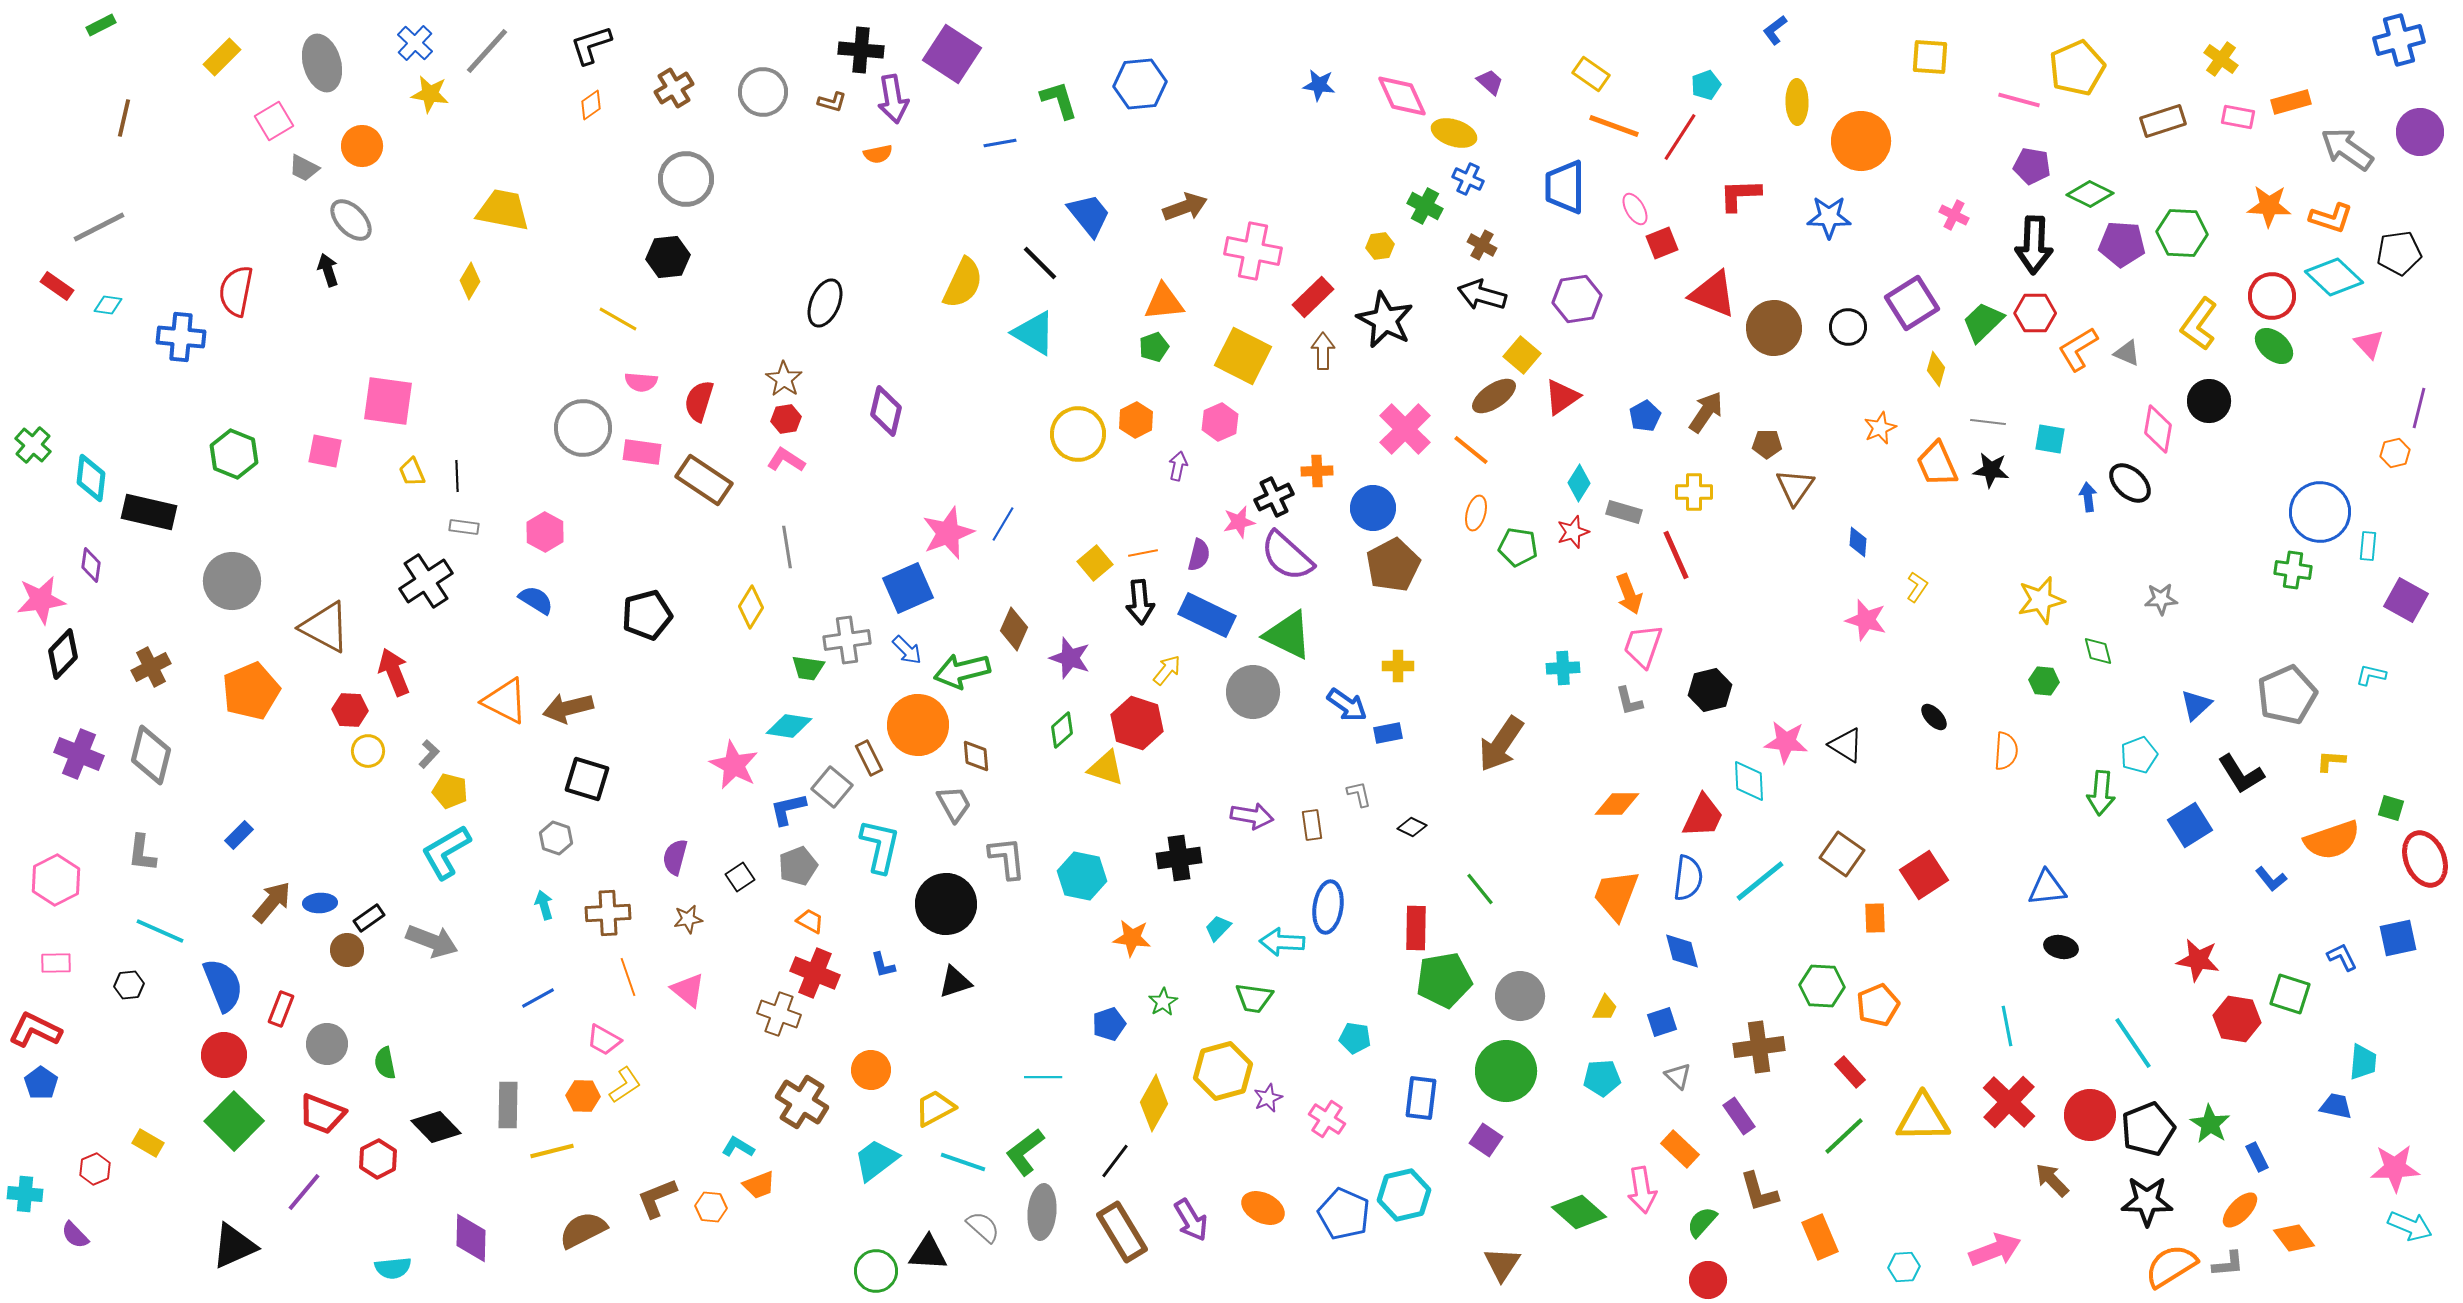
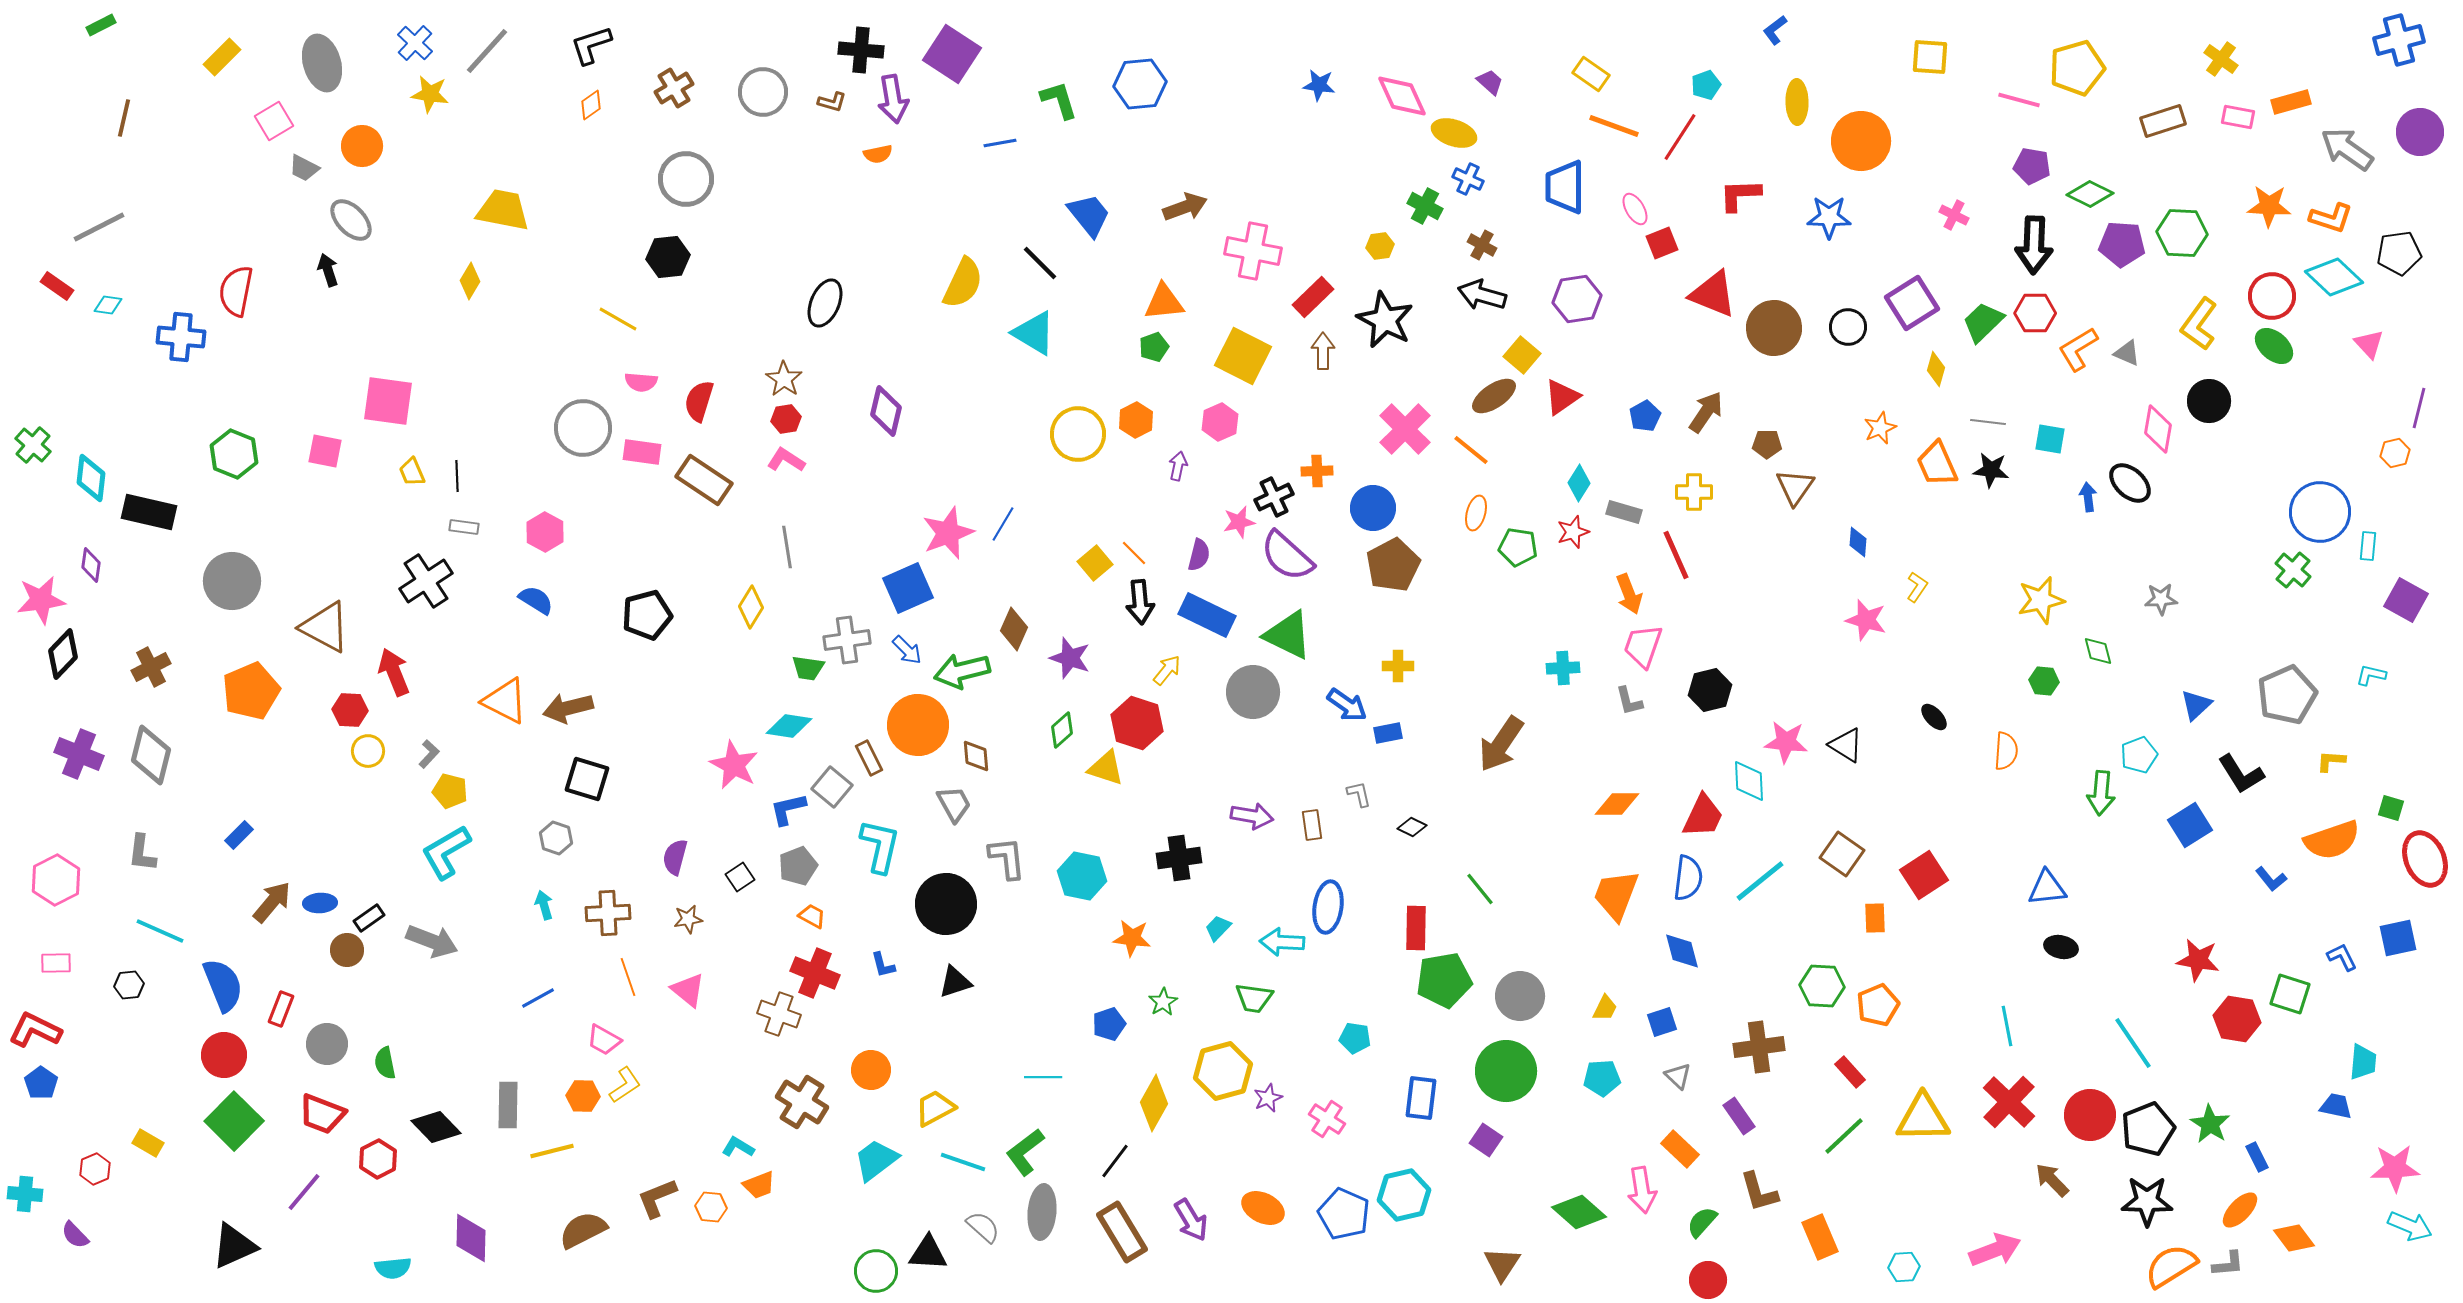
yellow pentagon at (2077, 68): rotated 8 degrees clockwise
orange line at (1143, 553): moved 9 px left; rotated 56 degrees clockwise
green cross at (2293, 570): rotated 33 degrees clockwise
orange trapezoid at (810, 921): moved 2 px right, 5 px up
